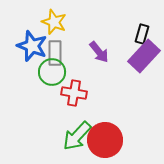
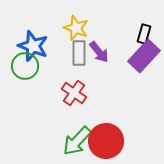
yellow star: moved 22 px right, 6 px down
black rectangle: moved 2 px right
blue star: moved 1 px right
gray rectangle: moved 24 px right
green circle: moved 27 px left, 6 px up
red cross: rotated 25 degrees clockwise
green arrow: moved 5 px down
red circle: moved 1 px right, 1 px down
